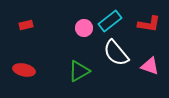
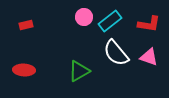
pink circle: moved 11 px up
pink triangle: moved 1 px left, 9 px up
red ellipse: rotated 10 degrees counterclockwise
